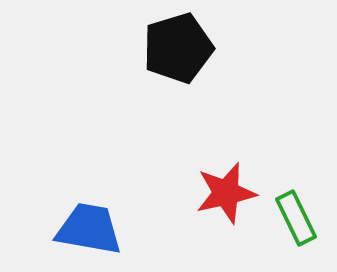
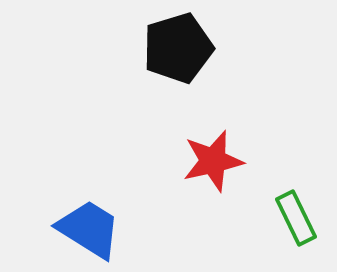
red star: moved 13 px left, 32 px up
blue trapezoid: rotated 22 degrees clockwise
